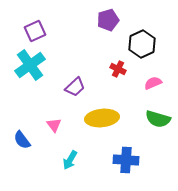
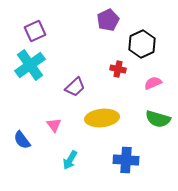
purple pentagon: rotated 10 degrees counterclockwise
red cross: rotated 14 degrees counterclockwise
